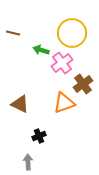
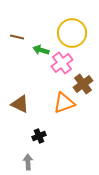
brown line: moved 4 px right, 4 px down
